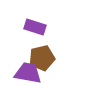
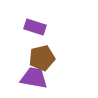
purple trapezoid: moved 6 px right, 5 px down
